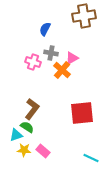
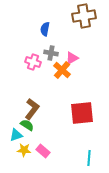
blue semicircle: rotated 16 degrees counterclockwise
green semicircle: moved 2 px up
cyan line: moved 2 px left; rotated 70 degrees clockwise
